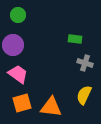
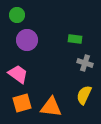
green circle: moved 1 px left
purple circle: moved 14 px right, 5 px up
